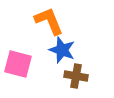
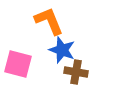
brown cross: moved 4 px up
